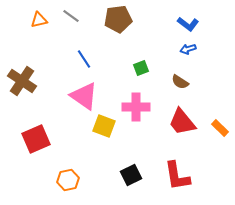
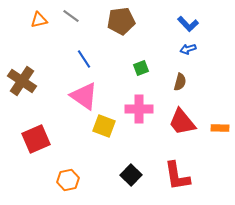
brown pentagon: moved 3 px right, 2 px down
blue L-shape: rotated 10 degrees clockwise
brown semicircle: rotated 108 degrees counterclockwise
pink cross: moved 3 px right, 2 px down
orange rectangle: rotated 42 degrees counterclockwise
black square: rotated 20 degrees counterclockwise
